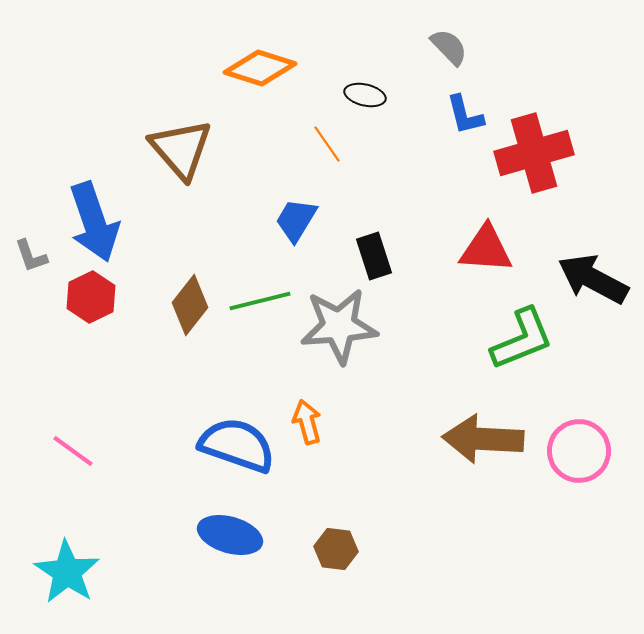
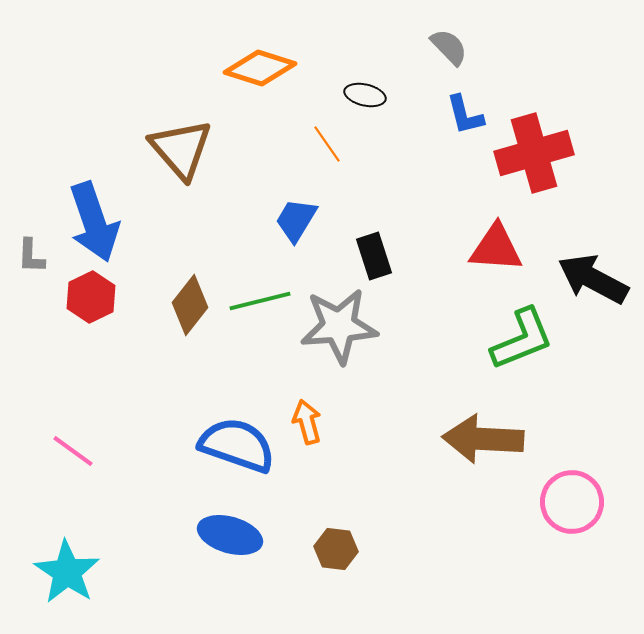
red triangle: moved 10 px right, 1 px up
gray L-shape: rotated 21 degrees clockwise
pink circle: moved 7 px left, 51 px down
